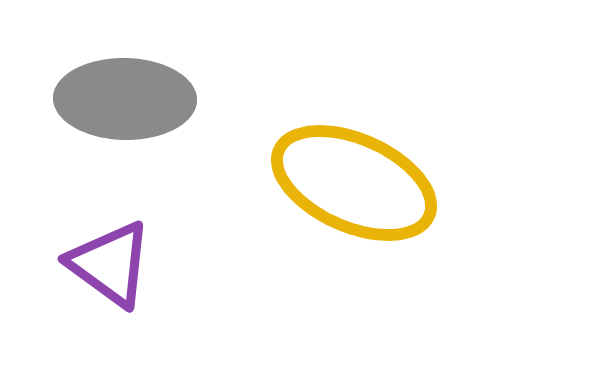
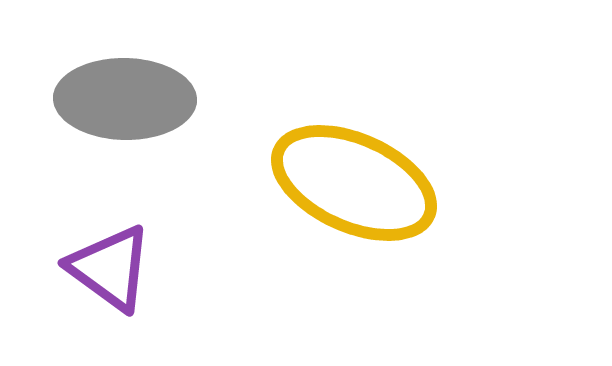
purple triangle: moved 4 px down
